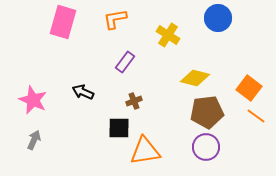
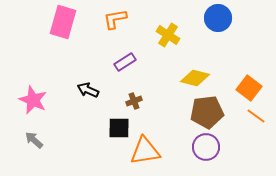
purple rectangle: rotated 20 degrees clockwise
black arrow: moved 5 px right, 2 px up
gray arrow: rotated 72 degrees counterclockwise
